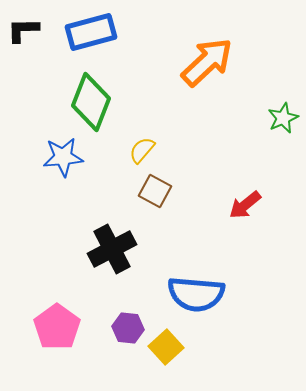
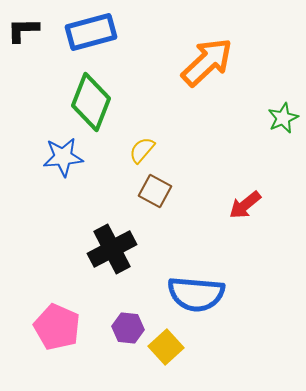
pink pentagon: rotated 12 degrees counterclockwise
